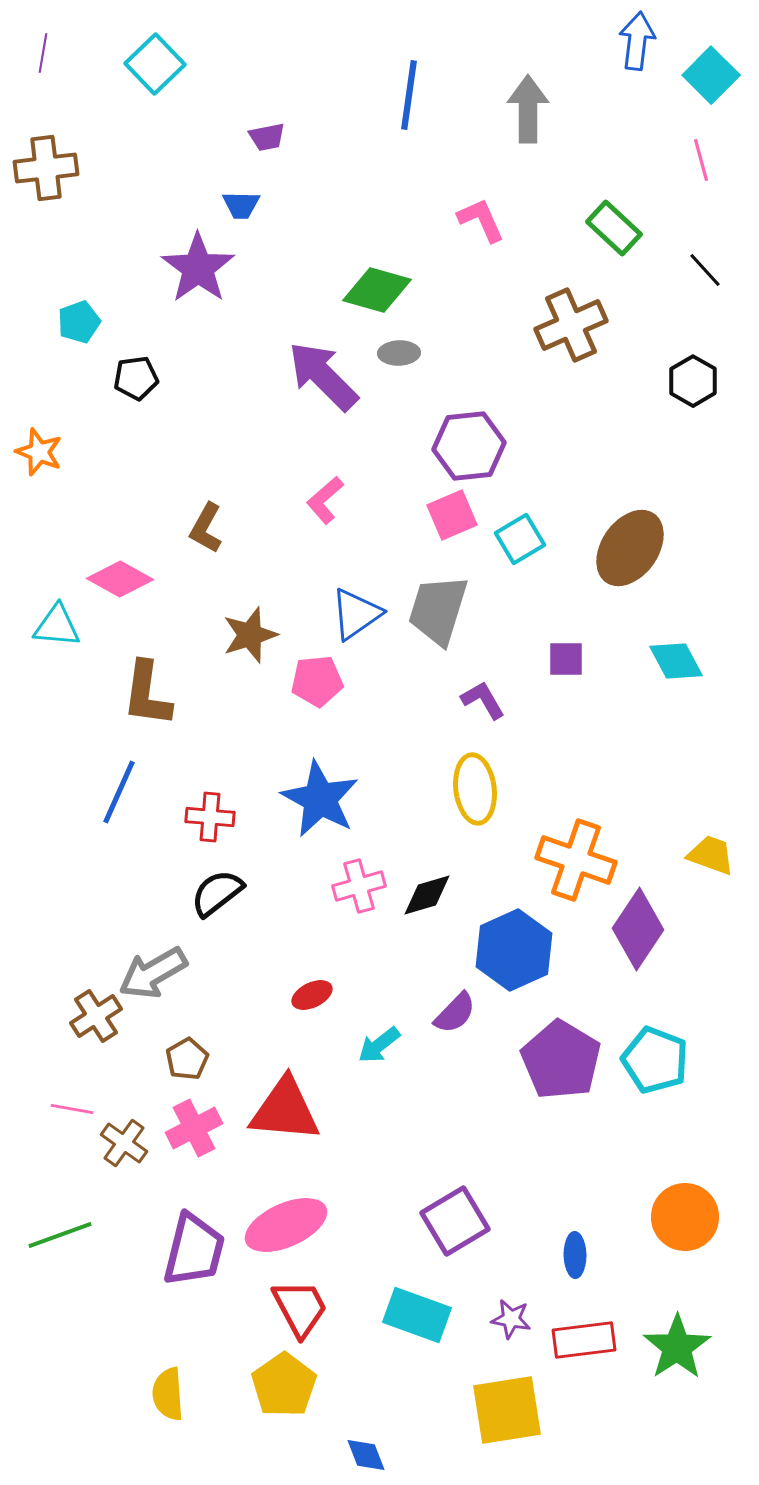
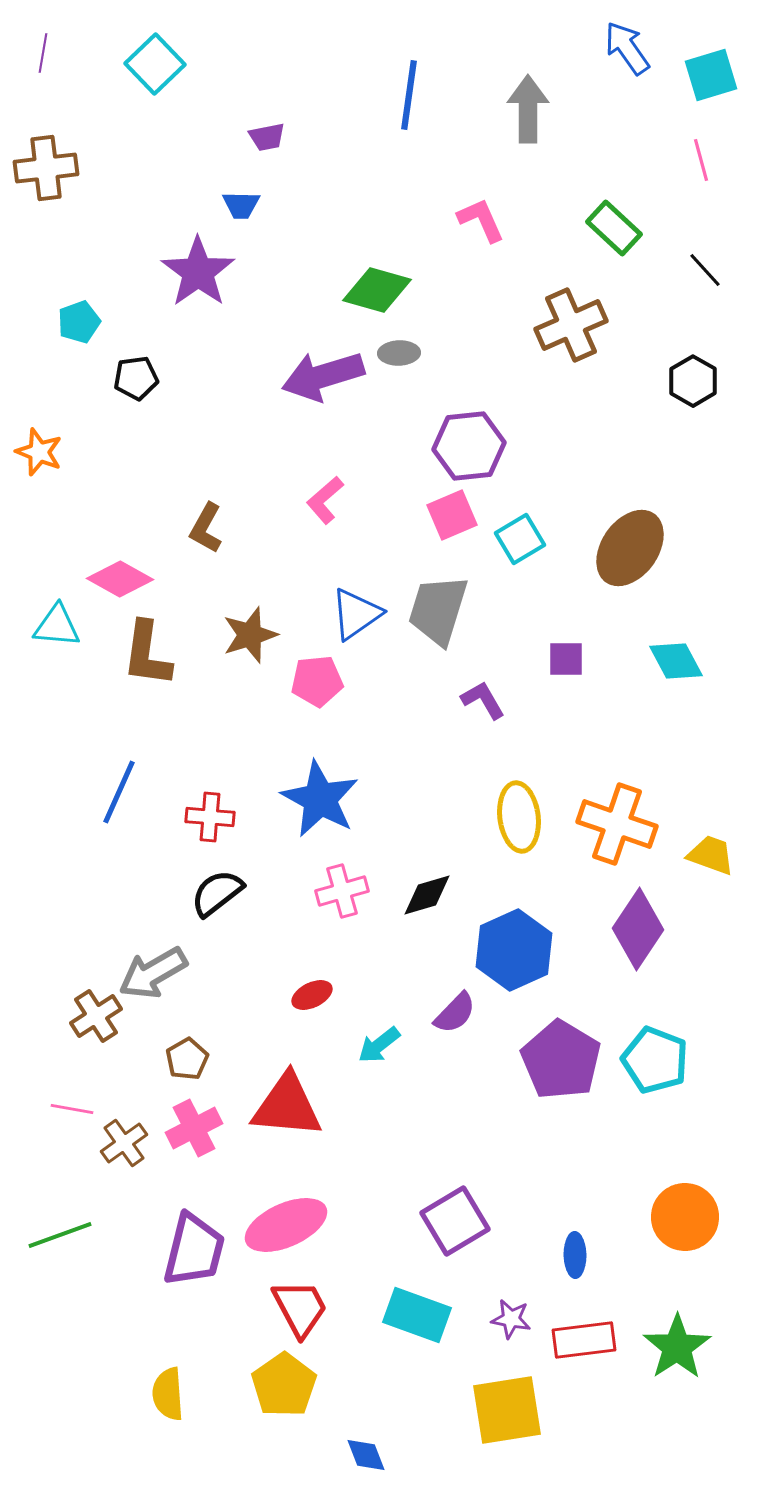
blue arrow at (637, 41): moved 10 px left, 7 px down; rotated 42 degrees counterclockwise
cyan square at (711, 75): rotated 28 degrees clockwise
purple star at (198, 268): moved 4 px down
purple arrow at (323, 376): rotated 62 degrees counterclockwise
brown L-shape at (147, 694): moved 40 px up
yellow ellipse at (475, 789): moved 44 px right, 28 px down
orange cross at (576, 860): moved 41 px right, 36 px up
pink cross at (359, 886): moved 17 px left, 5 px down
red triangle at (285, 1110): moved 2 px right, 4 px up
brown cross at (124, 1143): rotated 18 degrees clockwise
